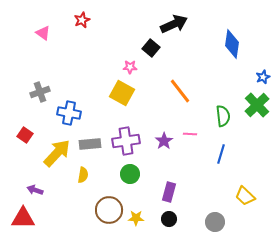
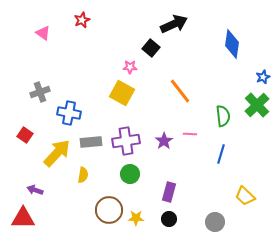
gray rectangle: moved 1 px right, 2 px up
